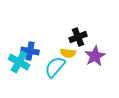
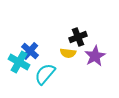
blue cross: rotated 30 degrees clockwise
cyan semicircle: moved 10 px left, 7 px down
